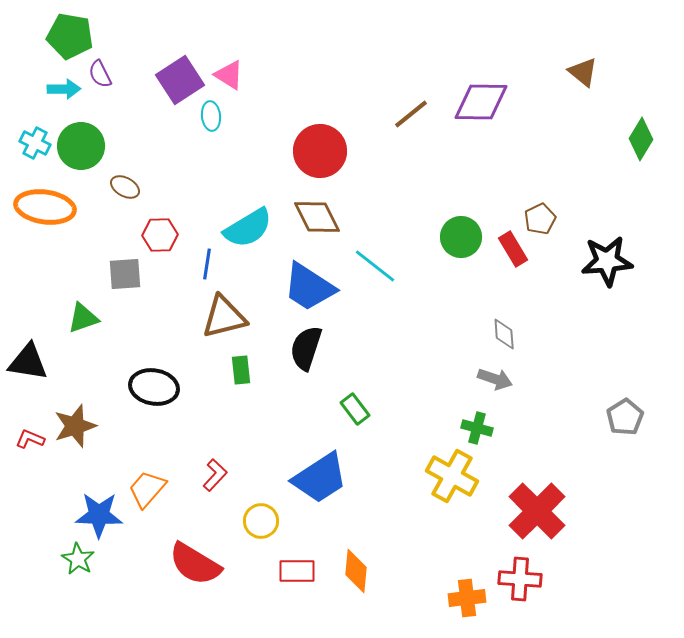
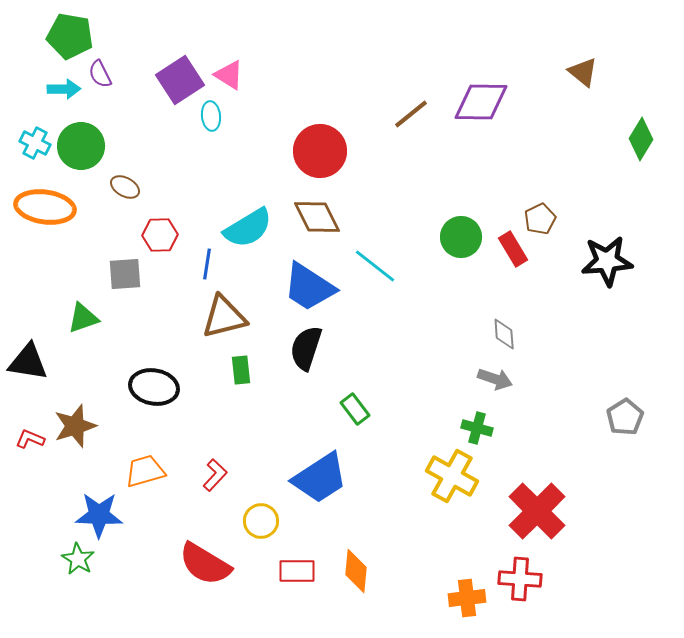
orange trapezoid at (147, 489): moved 2 px left, 18 px up; rotated 33 degrees clockwise
red semicircle at (195, 564): moved 10 px right
